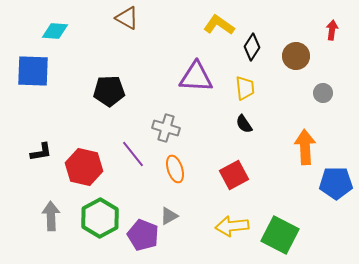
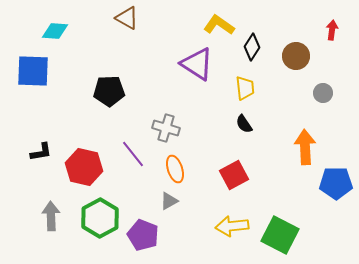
purple triangle: moved 1 px right, 13 px up; rotated 30 degrees clockwise
gray triangle: moved 15 px up
